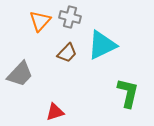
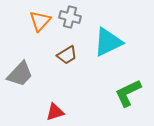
cyan triangle: moved 6 px right, 3 px up
brown trapezoid: moved 2 px down; rotated 15 degrees clockwise
green L-shape: rotated 128 degrees counterclockwise
